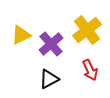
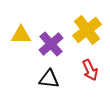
yellow triangle: rotated 25 degrees clockwise
black triangle: rotated 35 degrees clockwise
